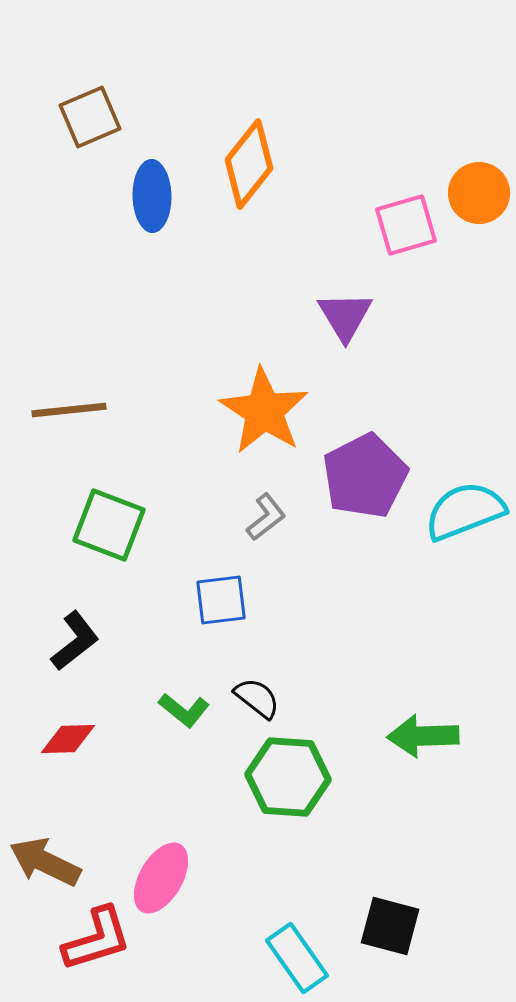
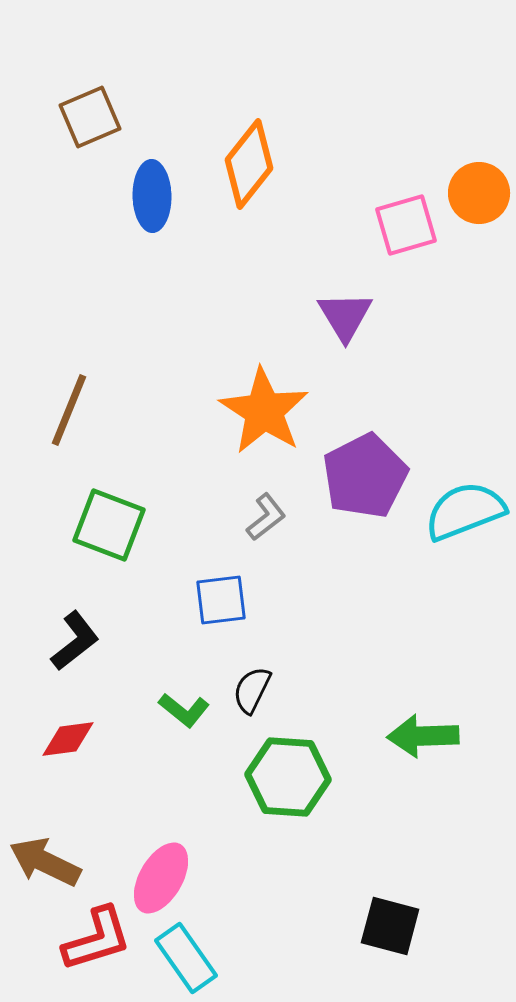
brown line: rotated 62 degrees counterclockwise
black semicircle: moved 5 px left, 8 px up; rotated 102 degrees counterclockwise
red diamond: rotated 6 degrees counterclockwise
cyan rectangle: moved 111 px left
